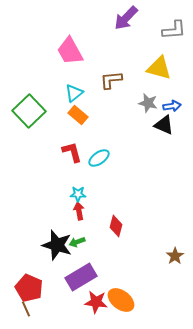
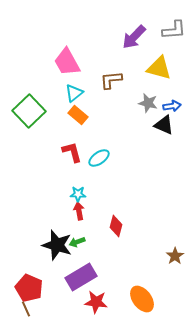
purple arrow: moved 8 px right, 19 px down
pink trapezoid: moved 3 px left, 11 px down
orange ellipse: moved 21 px right, 1 px up; rotated 16 degrees clockwise
